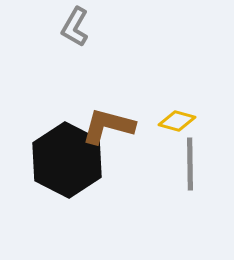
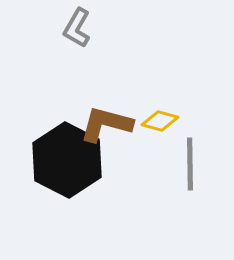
gray L-shape: moved 2 px right, 1 px down
yellow diamond: moved 17 px left
brown L-shape: moved 2 px left, 2 px up
